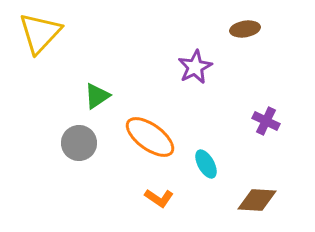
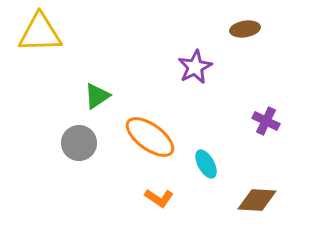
yellow triangle: rotated 45 degrees clockwise
